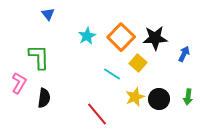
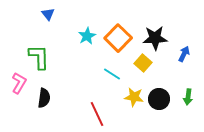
orange square: moved 3 px left, 1 px down
yellow square: moved 5 px right
yellow star: moved 1 px left; rotated 30 degrees clockwise
red line: rotated 15 degrees clockwise
